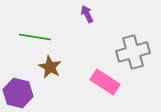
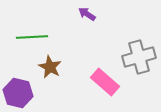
purple arrow: rotated 30 degrees counterclockwise
green line: moved 3 px left; rotated 12 degrees counterclockwise
gray cross: moved 6 px right, 5 px down
pink rectangle: rotated 8 degrees clockwise
